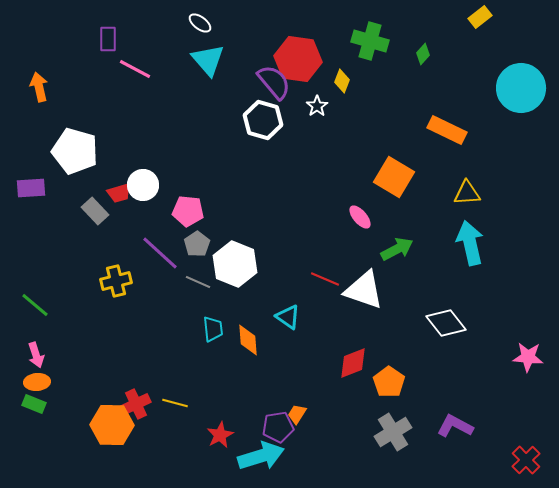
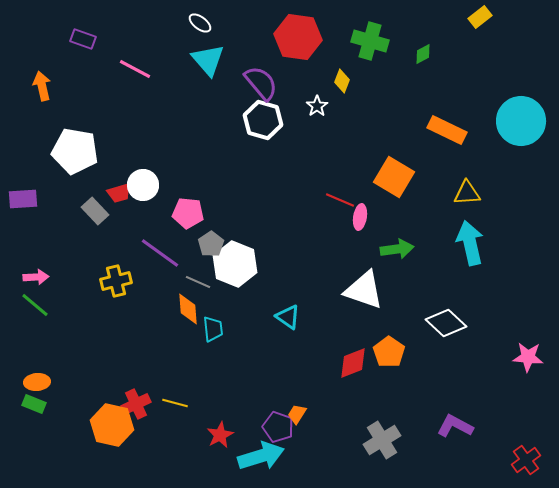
purple rectangle at (108, 39): moved 25 px left; rotated 70 degrees counterclockwise
green diamond at (423, 54): rotated 20 degrees clockwise
red hexagon at (298, 59): moved 22 px up
purple semicircle at (274, 82): moved 13 px left, 1 px down
orange arrow at (39, 87): moved 3 px right, 1 px up
cyan circle at (521, 88): moved 33 px down
white pentagon at (75, 151): rotated 6 degrees counterclockwise
purple rectangle at (31, 188): moved 8 px left, 11 px down
pink pentagon at (188, 211): moved 2 px down
pink ellipse at (360, 217): rotated 50 degrees clockwise
gray pentagon at (197, 244): moved 14 px right
green arrow at (397, 249): rotated 20 degrees clockwise
purple line at (160, 253): rotated 6 degrees counterclockwise
red line at (325, 279): moved 15 px right, 79 px up
white diamond at (446, 323): rotated 9 degrees counterclockwise
orange diamond at (248, 340): moved 60 px left, 31 px up
pink arrow at (36, 355): moved 78 px up; rotated 75 degrees counterclockwise
orange pentagon at (389, 382): moved 30 px up
orange hexagon at (112, 425): rotated 12 degrees clockwise
purple pentagon at (278, 427): rotated 28 degrees clockwise
gray cross at (393, 432): moved 11 px left, 8 px down
red cross at (526, 460): rotated 8 degrees clockwise
